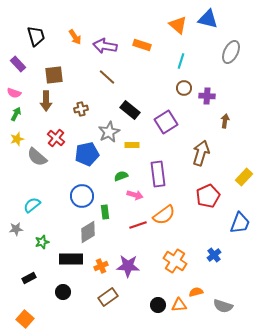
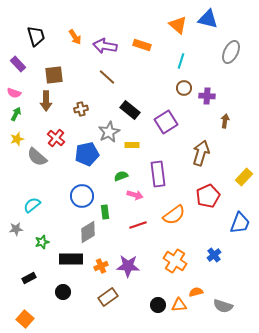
orange semicircle at (164, 215): moved 10 px right
